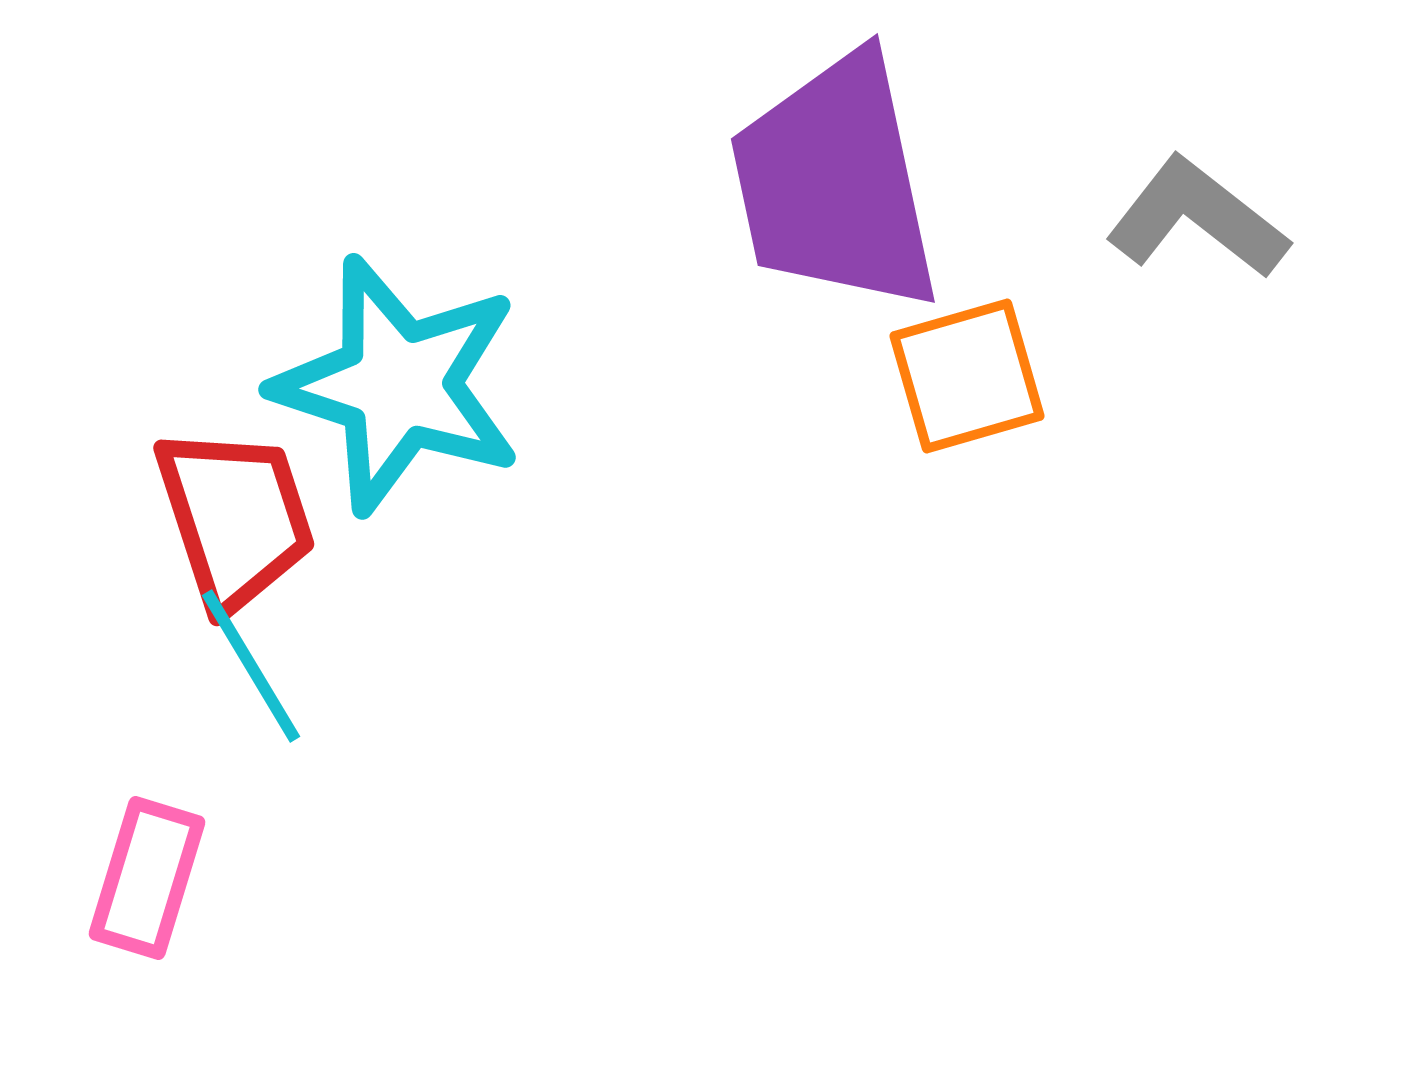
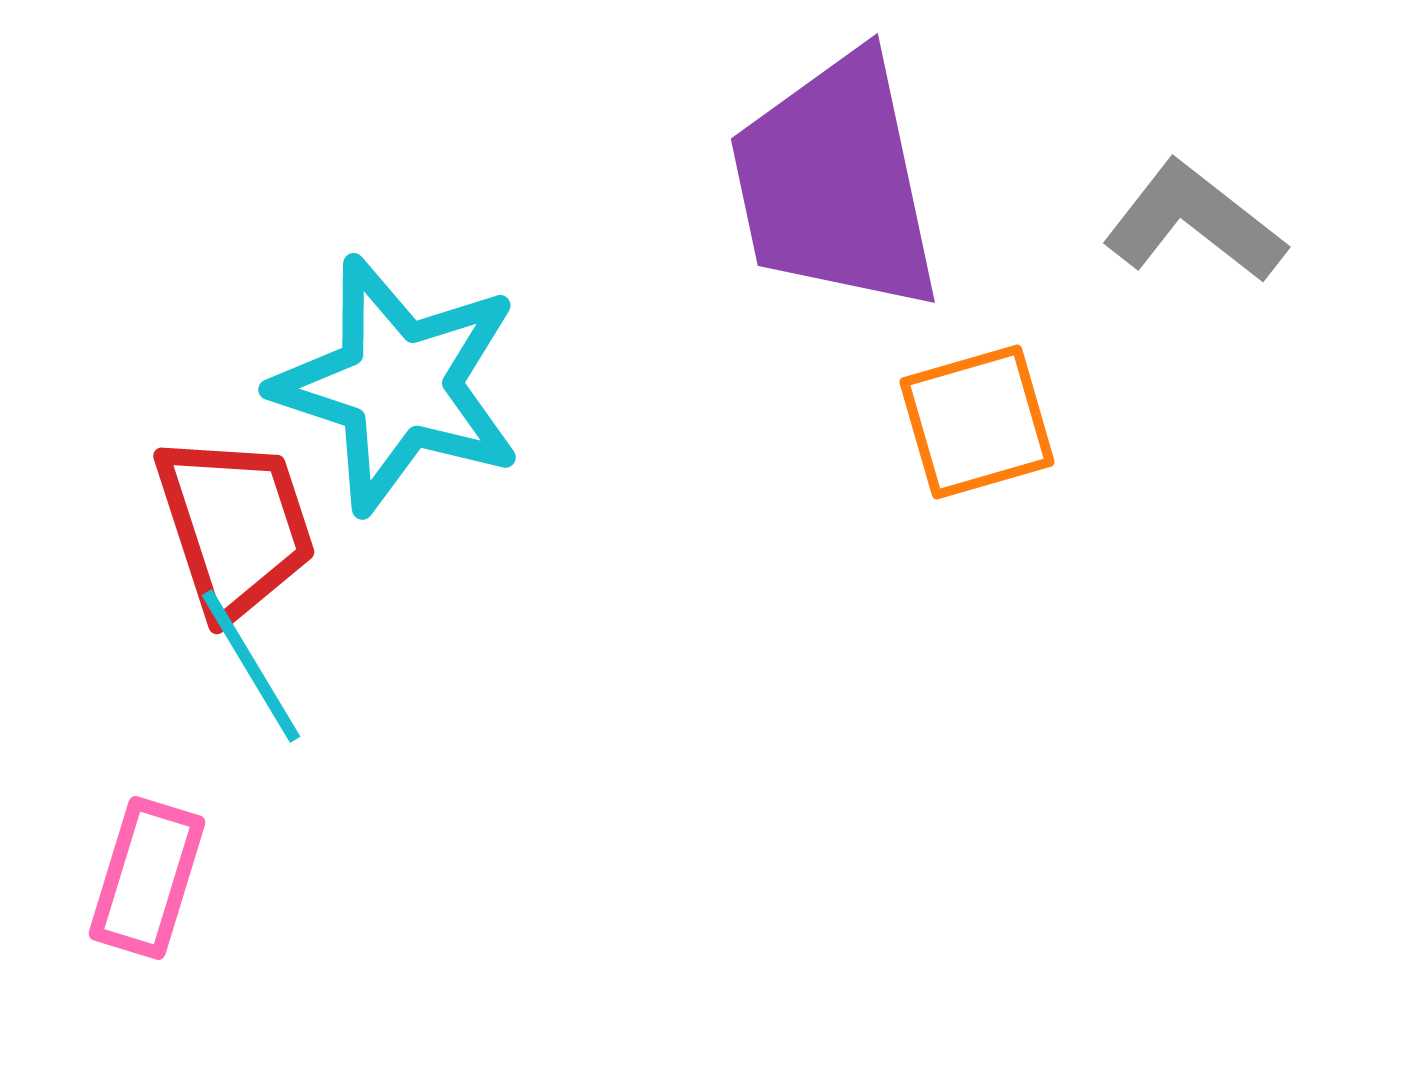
gray L-shape: moved 3 px left, 4 px down
orange square: moved 10 px right, 46 px down
red trapezoid: moved 8 px down
